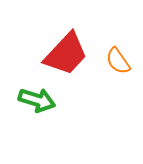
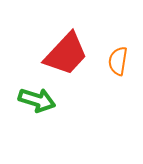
orange semicircle: rotated 44 degrees clockwise
